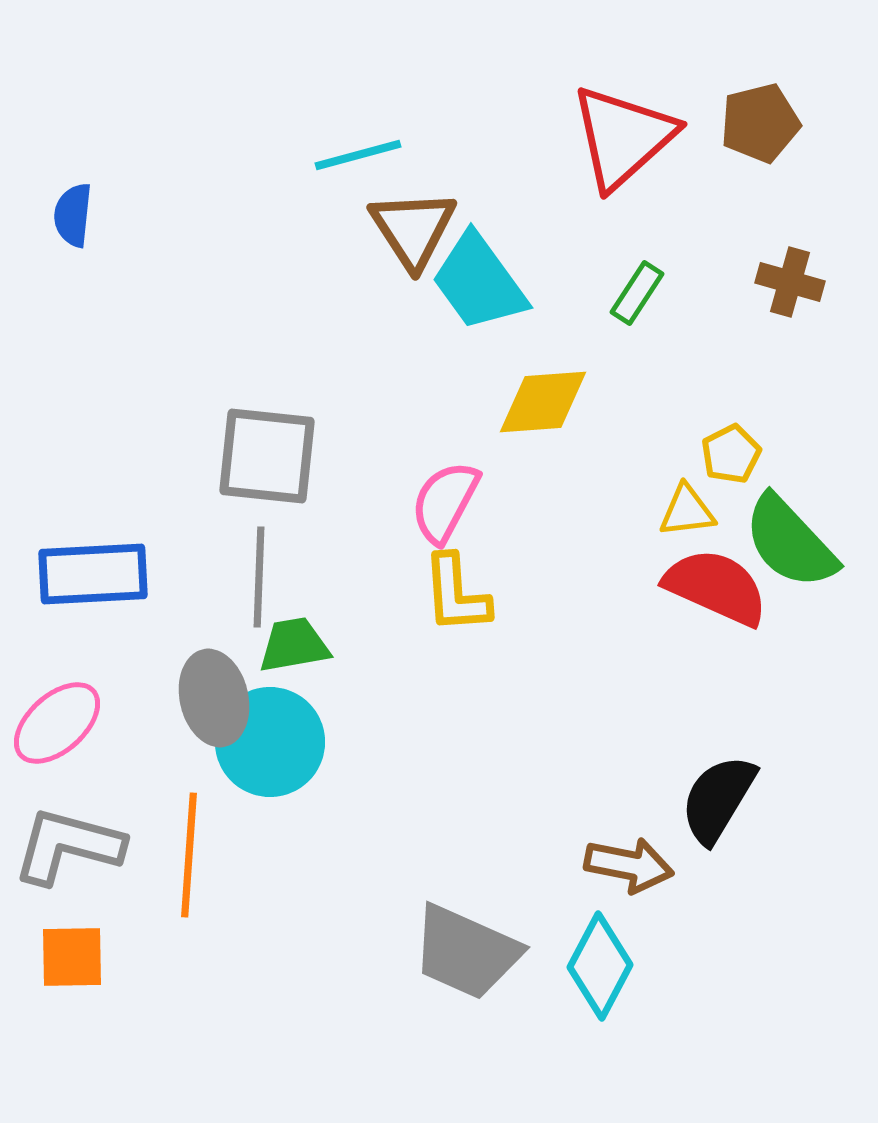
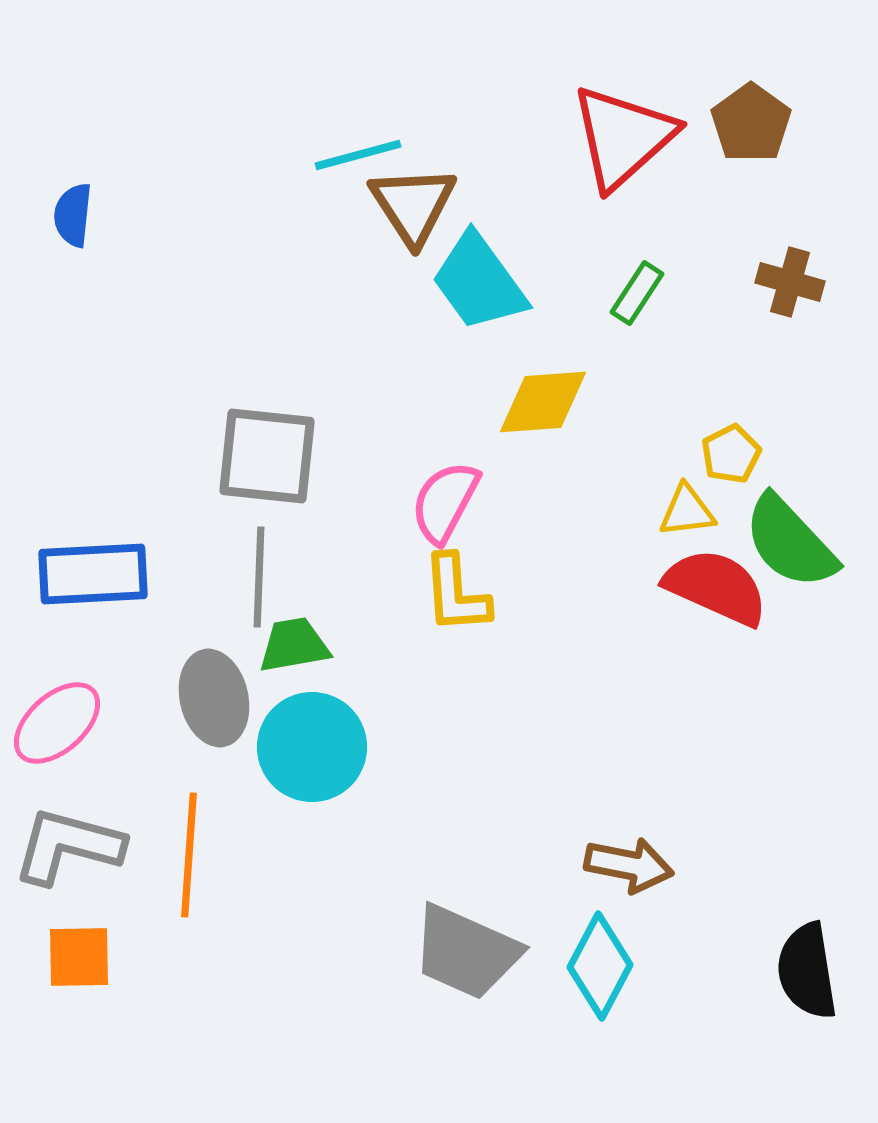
brown pentagon: moved 9 px left; rotated 22 degrees counterclockwise
brown triangle: moved 24 px up
cyan circle: moved 42 px right, 5 px down
black semicircle: moved 89 px right, 172 px down; rotated 40 degrees counterclockwise
orange square: moved 7 px right
